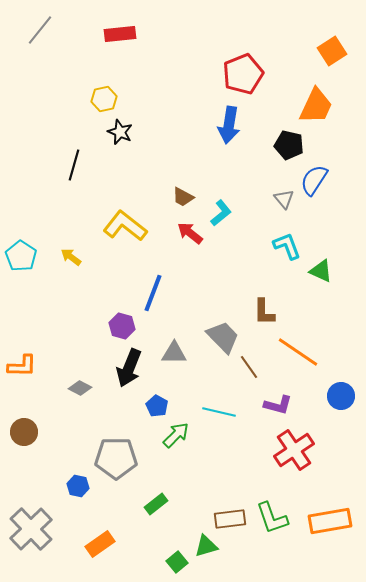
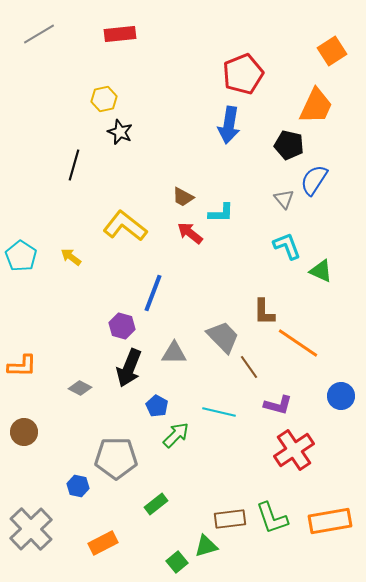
gray line at (40, 30): moved 1 px left, 4 px down; rotated 20 degrees clockwise
cyan L-shape at (221, 213): rotated 40 degrees clockwise
orange line at (298, 352): moved 9 px up
orange rectangle at (100, 544): moved 3 px right, 1 px up; rotated 8 degrees clockwise
